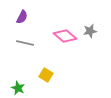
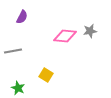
pink diamond: rotated 35 degrees counterclockwise
gray line: moved 12 px left, 8 px down; rotated 24 degrees counterclockwise
